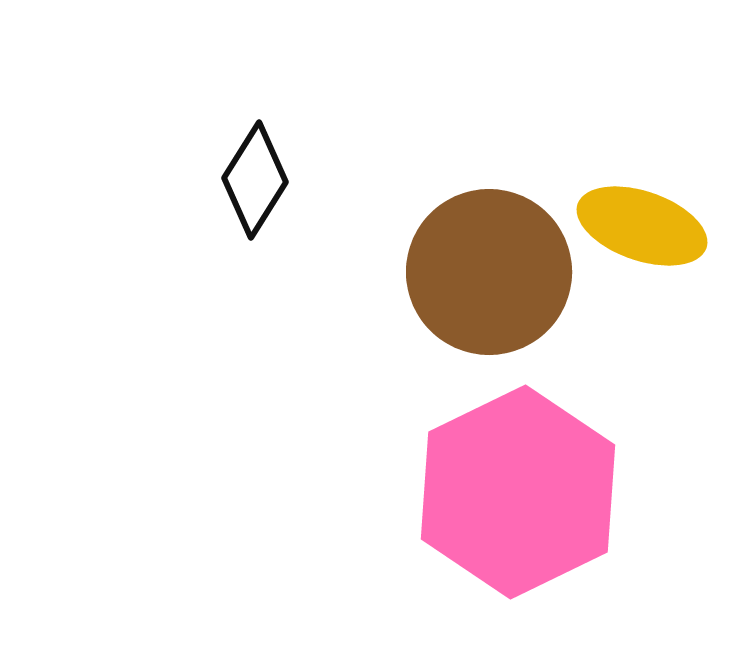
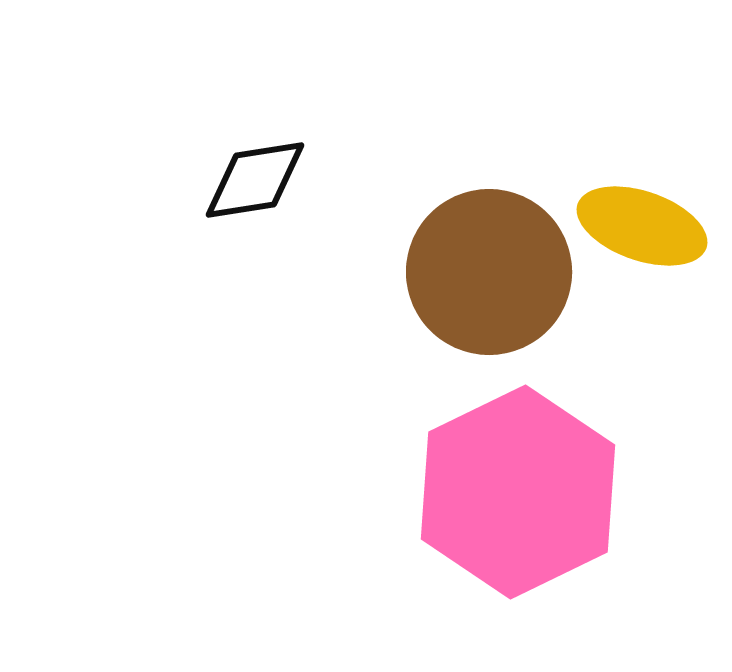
black diamond: rotated 49 degrees clockwise
